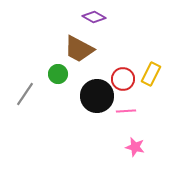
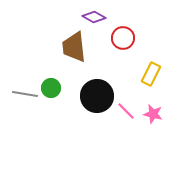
brown trapezoid: moved 5 px left, 2 px up; rotated 56 degrees clockwise
green circle: moved 7 px left, 14 px down
red circle: moved 41 px up
gray line: rotated 65 degrees clockwise
pink line: rotated 48 degrees clockwise
pink star: moved 18 px right, 33 px up
